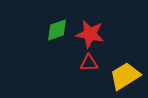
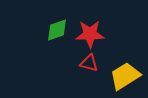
red star: rotated 12 degrees counterclockwise
red triangle: rotated 18 degrees clockwise
